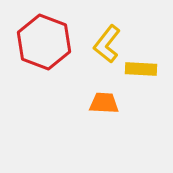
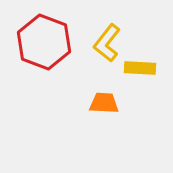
yellow L-shape: moved 1 px up
yellow rectangle: moved 1 px left, 1 px up
